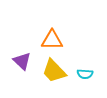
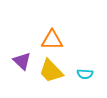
yellow trapezoid: moved 3 px left
